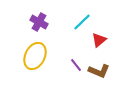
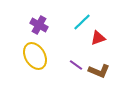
purple cross: moved 3 px down
red triangle: moved 1 px left, 2 px up; rotated 21 degrees clockwise
yellow ellipse: rotated 56 degrees counterclockwise
purple line: rotated 16 degrees counterclockwise
